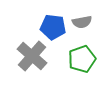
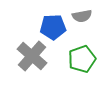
gray semicircle: moved 6 px up
blue pentagon: rotated 10 degrees counterclockwise
